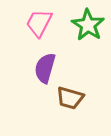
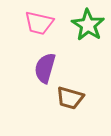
pink trapezoid: rotated 104 degrees counterclockwise
